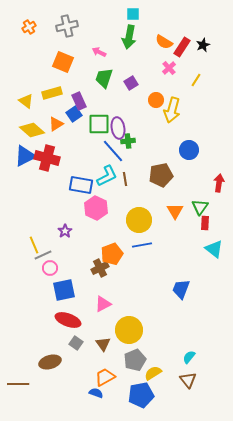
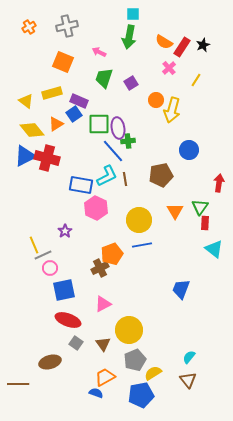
purple rectangle at (79, 101): rotated 42 degrees counterclockwise
yellow diamond at (32, 130): rotated 10 degrees clockwise
